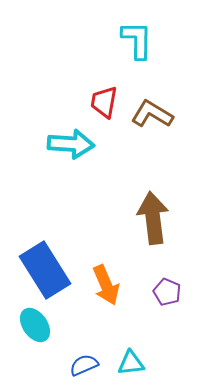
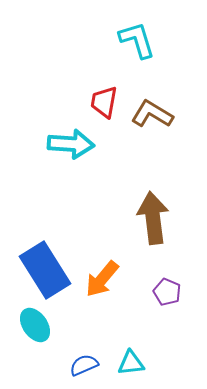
cyan L-shape: rotated 18 degrees counterclockwise
orange arrow: moved 4 px left, 6 px up; rotated 63 degrees clockwise
